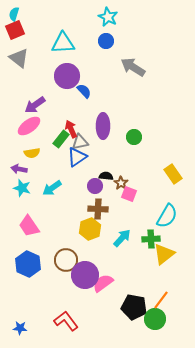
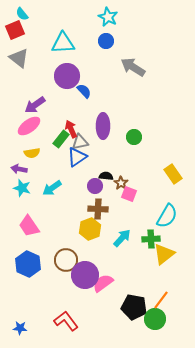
cyan semicircle at (14, 14): moved 8 px right; rotated 56 degrees counterclockwise
